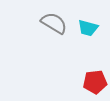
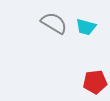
cyan trapezoid: moved 2 px left, 1 px up
